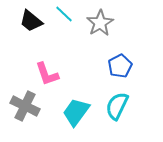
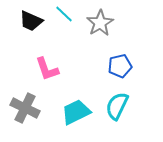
black trapezoid: rotated 15 degrees counterclockwise
blue pentagon: rotated 15 degrees clockwise
pink L-shape: moved 5 px up
gray cross: moved 2 px down
cyan trapezoid: rotated 28 degrees clockwise
